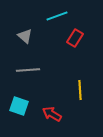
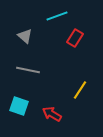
gray line: rotated 15 degrees clockwise
yellow line: rotated 36 degrees clockwise
